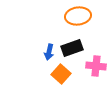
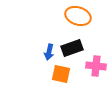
orange ellipse: rotated 25 degrees clockwise
orange square: rotated 30 degrees counterclockwise
